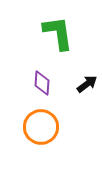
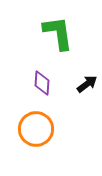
orange circle: moved 5 px left, 2 px down
